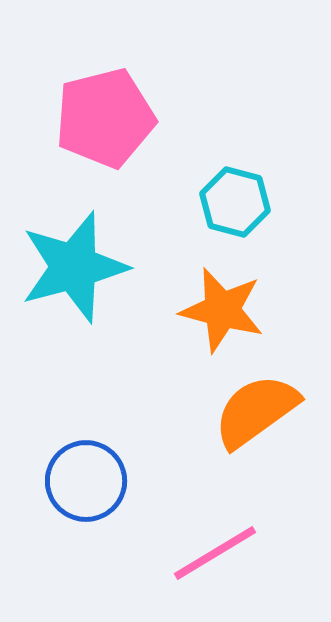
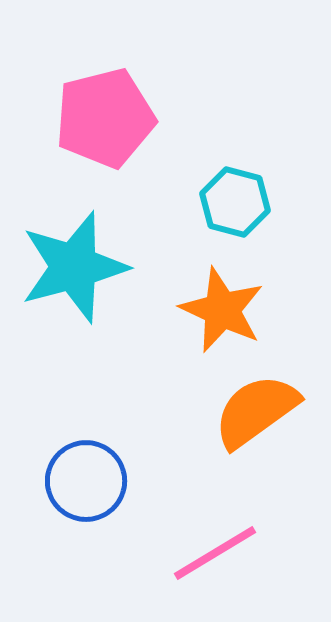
orange star: rotated 10 degrees clockwise
